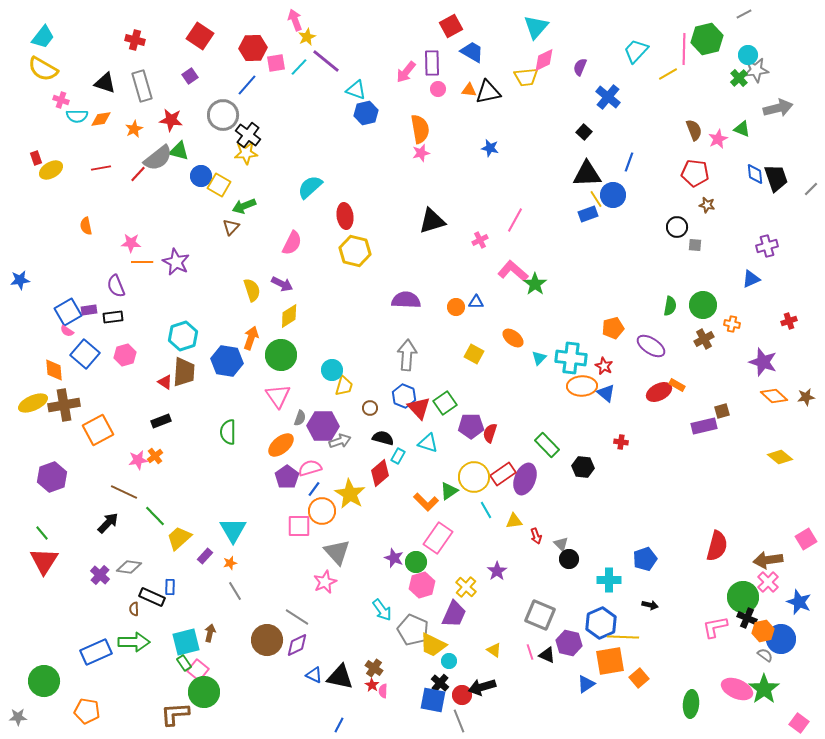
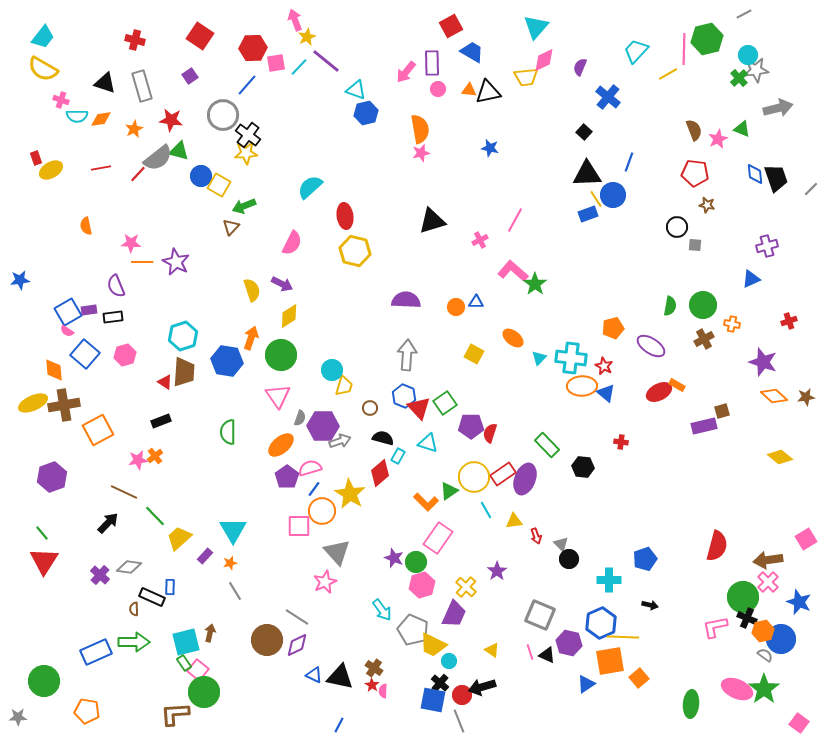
yellow triangle at (494, 650): moved 2 px left
